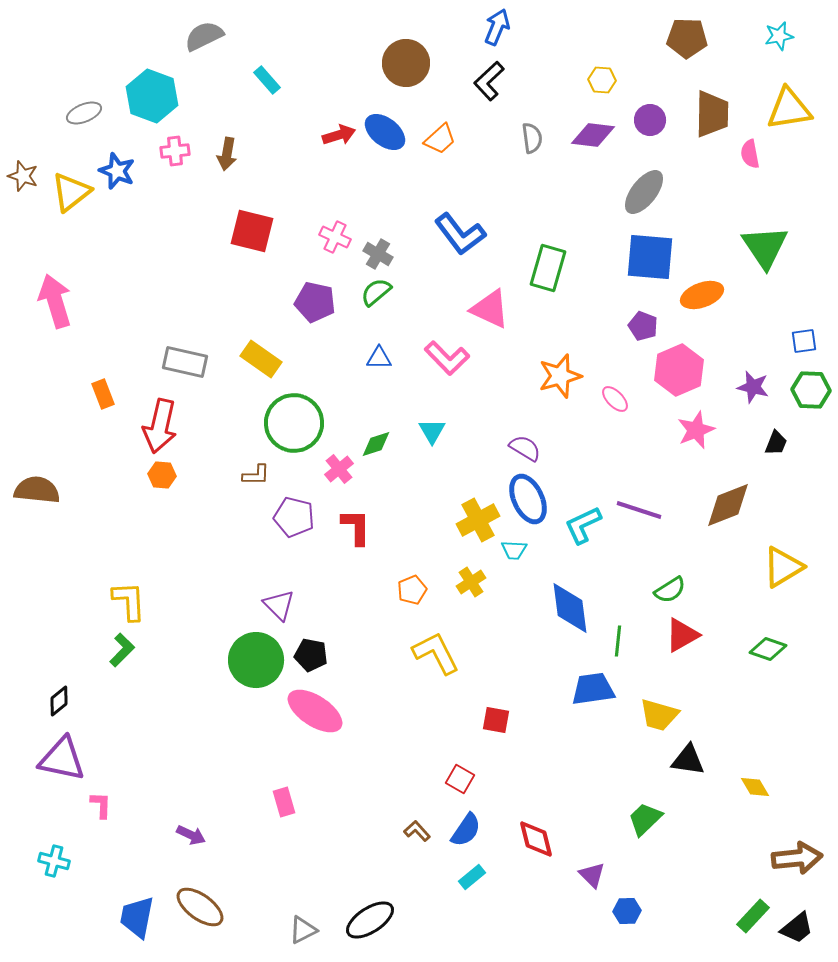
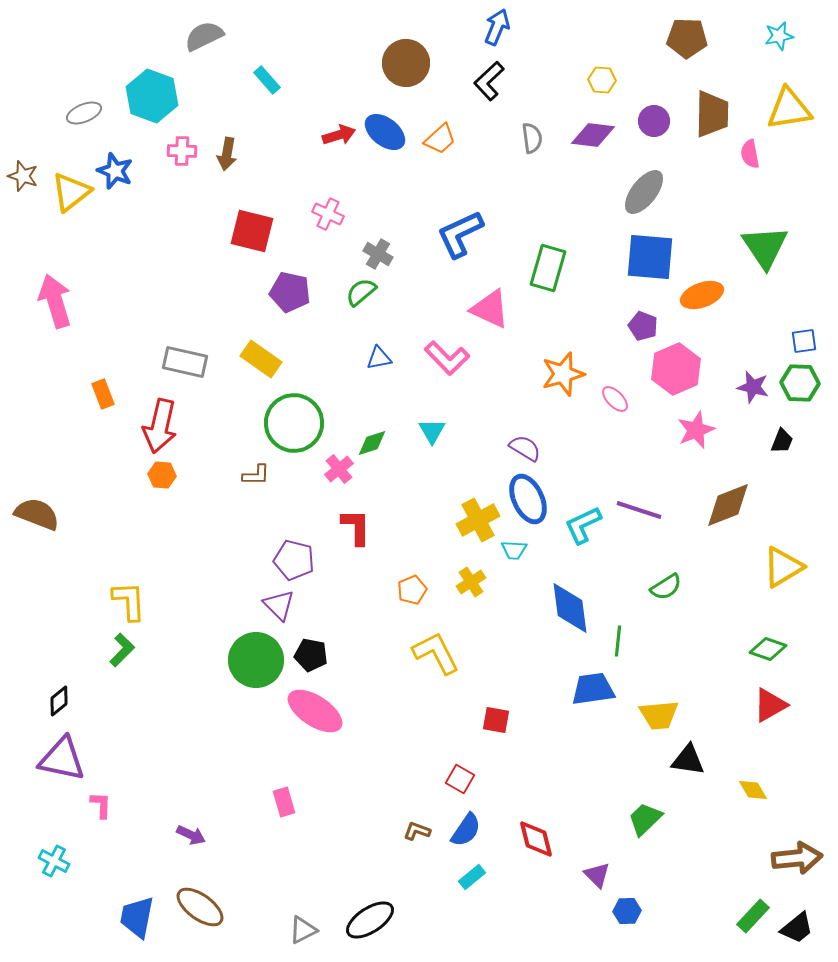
purple circle at (650, 120): moved 4 px right, 1 px down
pink cross at (175, 151): moved 7 px right; rotated 8 degrees clockwise
blue star at (117, 171): moved 2 px left
blue L-shape at (460, 234): rotated 102 degrees clockwise
pink cross at (335, 237): moved 7 px left, 23 px up
green semicircle at (376, 292): moved 15 px left
purple pentagon at (315, 302): moved 25 px left, 10 px up
blue triangle at (379, 358): rotated 12 degrees counterclockwise
pink hexagon at (679, 370): moved 3 px left, 1 px up
orange star at (560, 376): moved 3 px right, 2 px up
green hexagon at (811, 390): moved 11 px left, 7 px up
black trapezoid at (776, 443): moved 6 px right, 2 px up
green diamond at (376, 444): moved 4 px left, 1 px up
brown semicircle at (37, 490): moved 24 px down; rotated 15 degrees clockwise
purple pentagon at (294, 517): moved 43 px down
green semicircle at (670, 590): moved 4 px left, 3 px up
red triangle at (682, 635): moved 88 px right, 70 px down
yellow trapezoid at (659, 715): rotated 21 degrees counterclockwise
yellow diamond at (755, 787): moved 2 px left, 3 px down
brown L-shape at (417, 831): rotated 28 degrees counterclockwise
cyan cross at (54, 861): rotated 12 degrees clockwise
purple triangle at (592, 875): moved 5 px right
